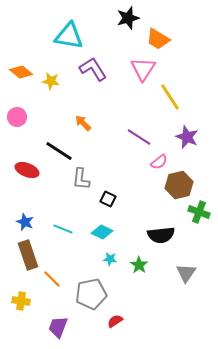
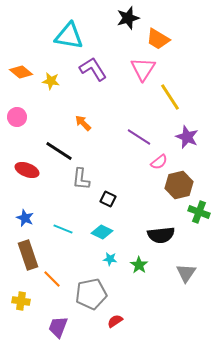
blue star: moved 4 px up
